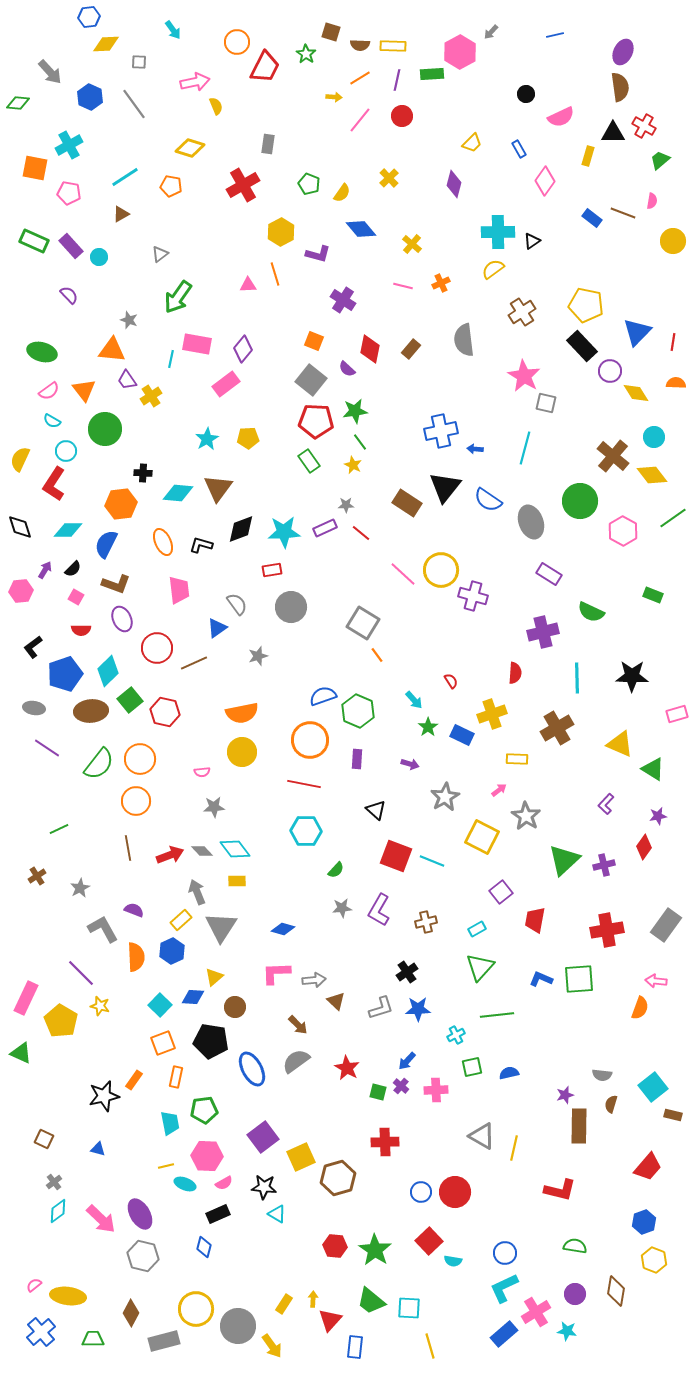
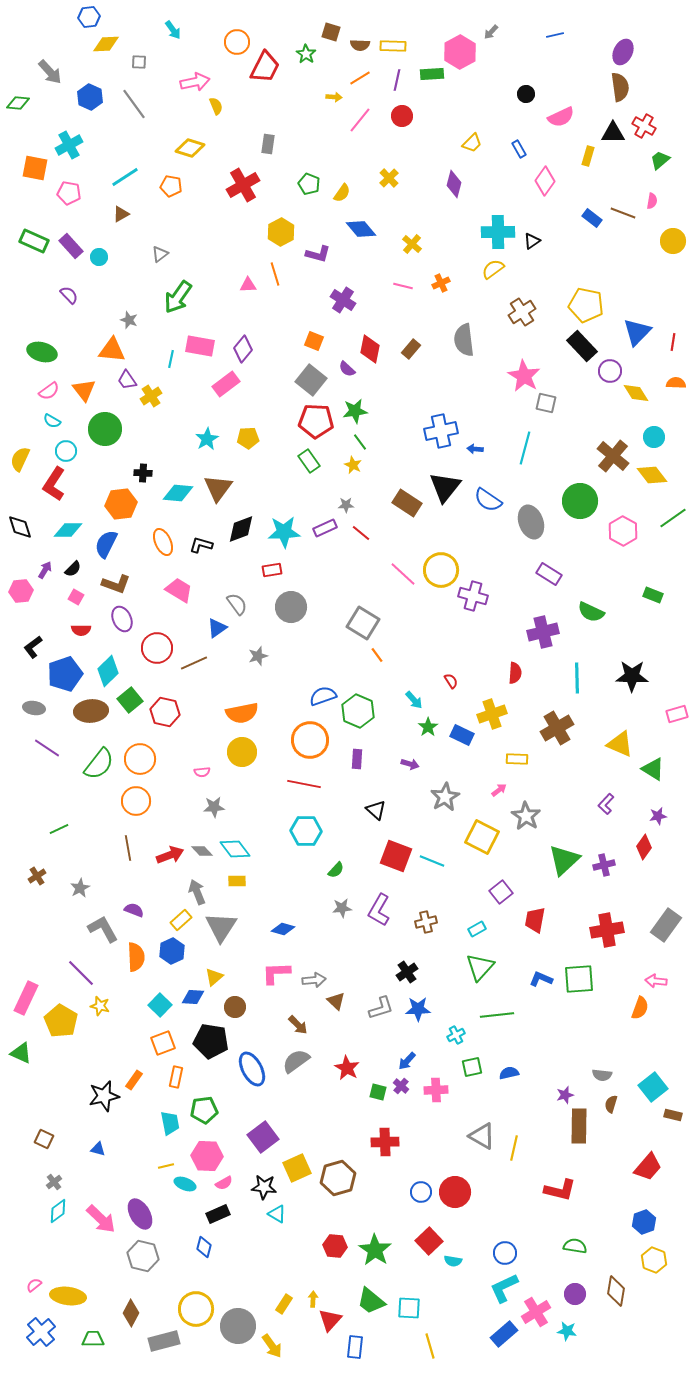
pink rectangle at (197, 344): moved 3 px right, 2 px down
pink trapezoid at (179, 590): rotated 52 degrees counterclockwise
yellow square at (301, 1157): moved 4 px left, 11 px down
